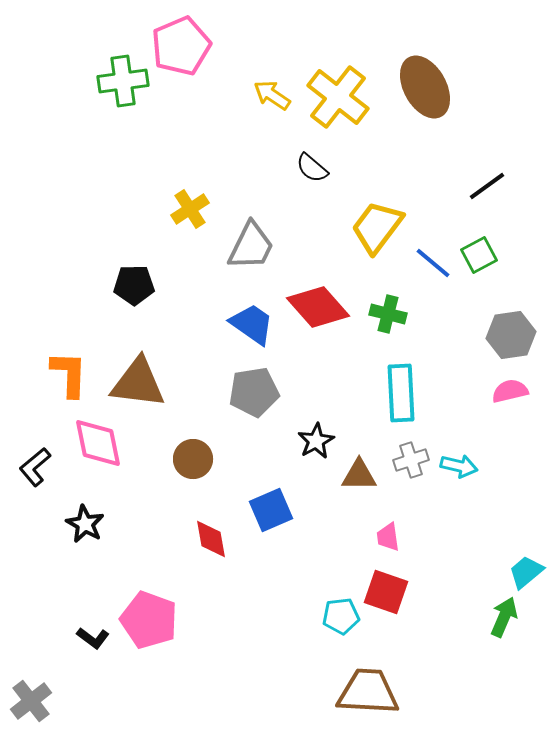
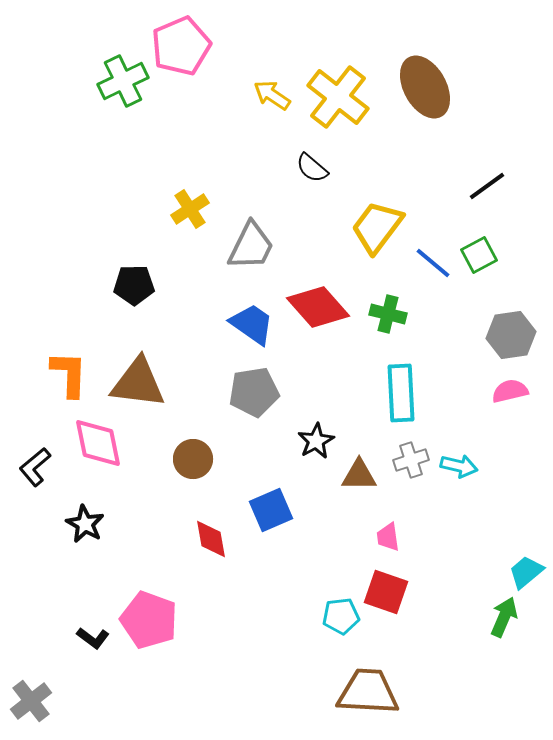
green cross at (123, 81): rotated 18 degrees counterclockwise
